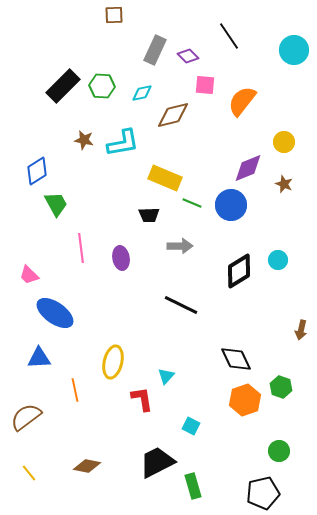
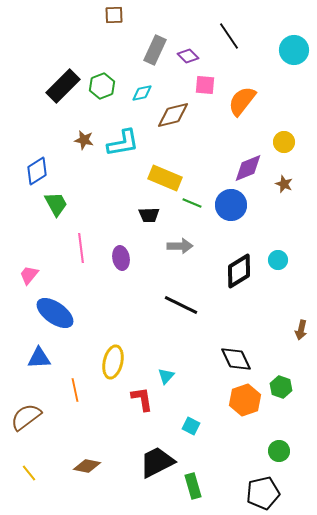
green hexagon at (102, 86): rotated 25 degrees counterclockwise
pink trapezoid at (29, 275): rotated 85 degrees clockwise
